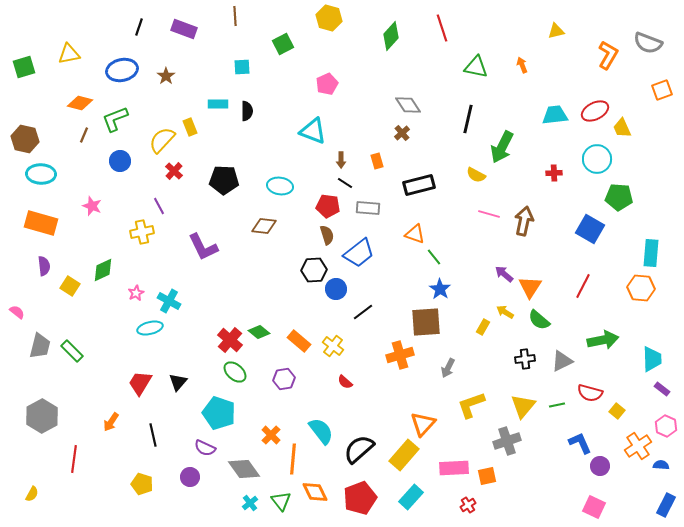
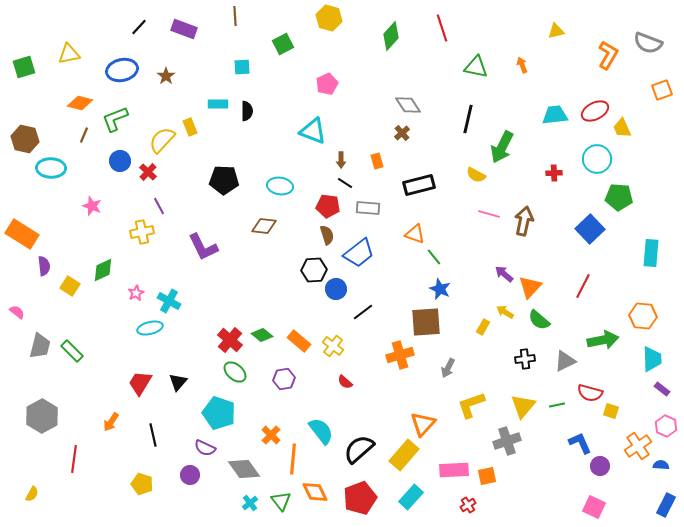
black line at (139, 27): rotated 24 degrees clockwise
red cross at (174, 171): moved 26 px left, 1 px down
cyan ellipse at (41, 174): moved 10 px right, 6 px up
orange rectangle at (41, 223): moved 19 px left, 11 px down; rotated 16 degrees clockwise
blue square at (590, 229): rotated 16 degrees clockwise
orange triangle at (530, 287): rotated 10 degrees clockwise
orange hexagon at (641, 288): moved 2 px right, 28 px down
blue star at (440, 289): rotated 10 degrees counterclockwise
green diamond at (259, 332): moved 3 px right, 3 px down
gray triangle at (562, 361): moved 3 px right
yellow square at (617, 411): moved 6 px left; rotated 21 degrees counterclockwise
pink rectangle at (454, 468): moved 2 px down
purple circle at (190, 477): moved 2 px up
